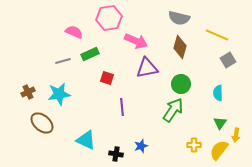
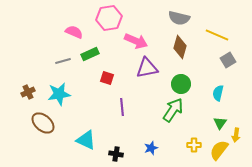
cyan semicircle: rotated 14 degrees clockwise
brown ellipse: moved 1 px right
blue star: moved 10 px right, 2 px down
